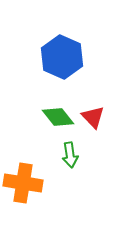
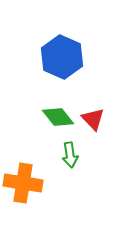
red triangle: moved 2 px down
